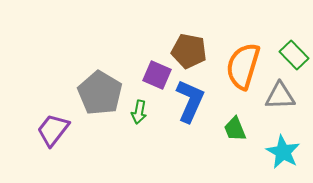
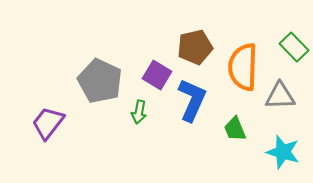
brown pentagon: moved 6 px right, 4 px up; rotated 24 degrees counterclockwise
green rectangle: moved 8 px up
orange semicircle: moved 1 px down; rotated 15 degrees counterclockwise
purple square: rotated 8 degrees clockwise
gray pentagon: moved 12 px up; rotated 6 degrees counterclockwise
blue L-shape: moved 2 px right, 1 px up
purple trapezoid: moved 5 px left, 7 px up
cyan star: rotated 12 degrees counterclockwise
